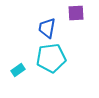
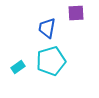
cyan pentagon: moved 3 px down; rotated 8 degrees counterclockwise
cyan rectangle: moved 3 px up
